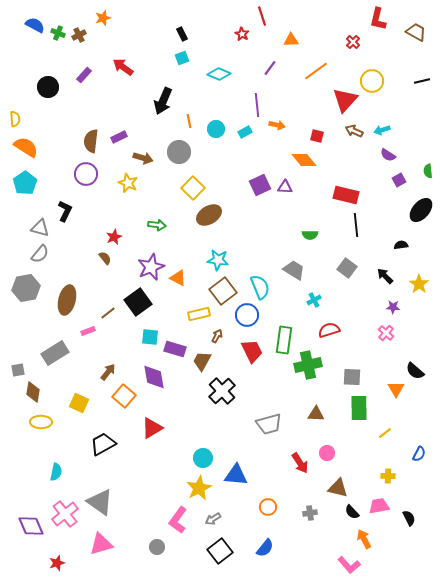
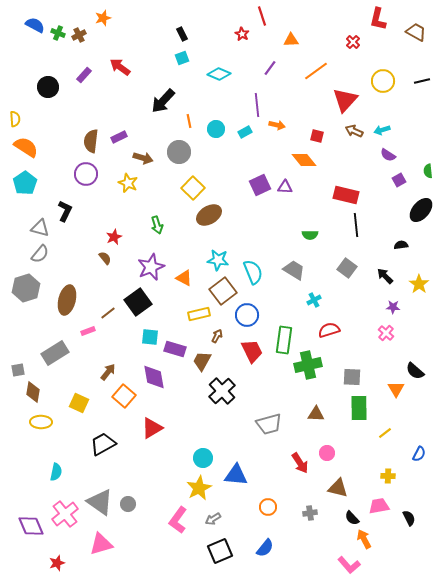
red arrow at (123, 67): moved 3 px left
yellow circle at (372, 81): moved 11 px right
black arrow at (163, 101): rotated 20 degrees clockwise
green arrow at (157, 225): rotated 66 degrees clockwise
orange triangle at (178, 278): moved 6 px right
cyan semicircle at (260, 287): moved 7 px left, 15 px up
gray hexagon at (26, 288): rotated 8 degrees counterclockwise
black semicircle at (352, 512): moved 6 px down
gray circle at (157, 547): moved 29 px left, 43 px up
black square at (220, 551): rotated 15 degrees clockwise
